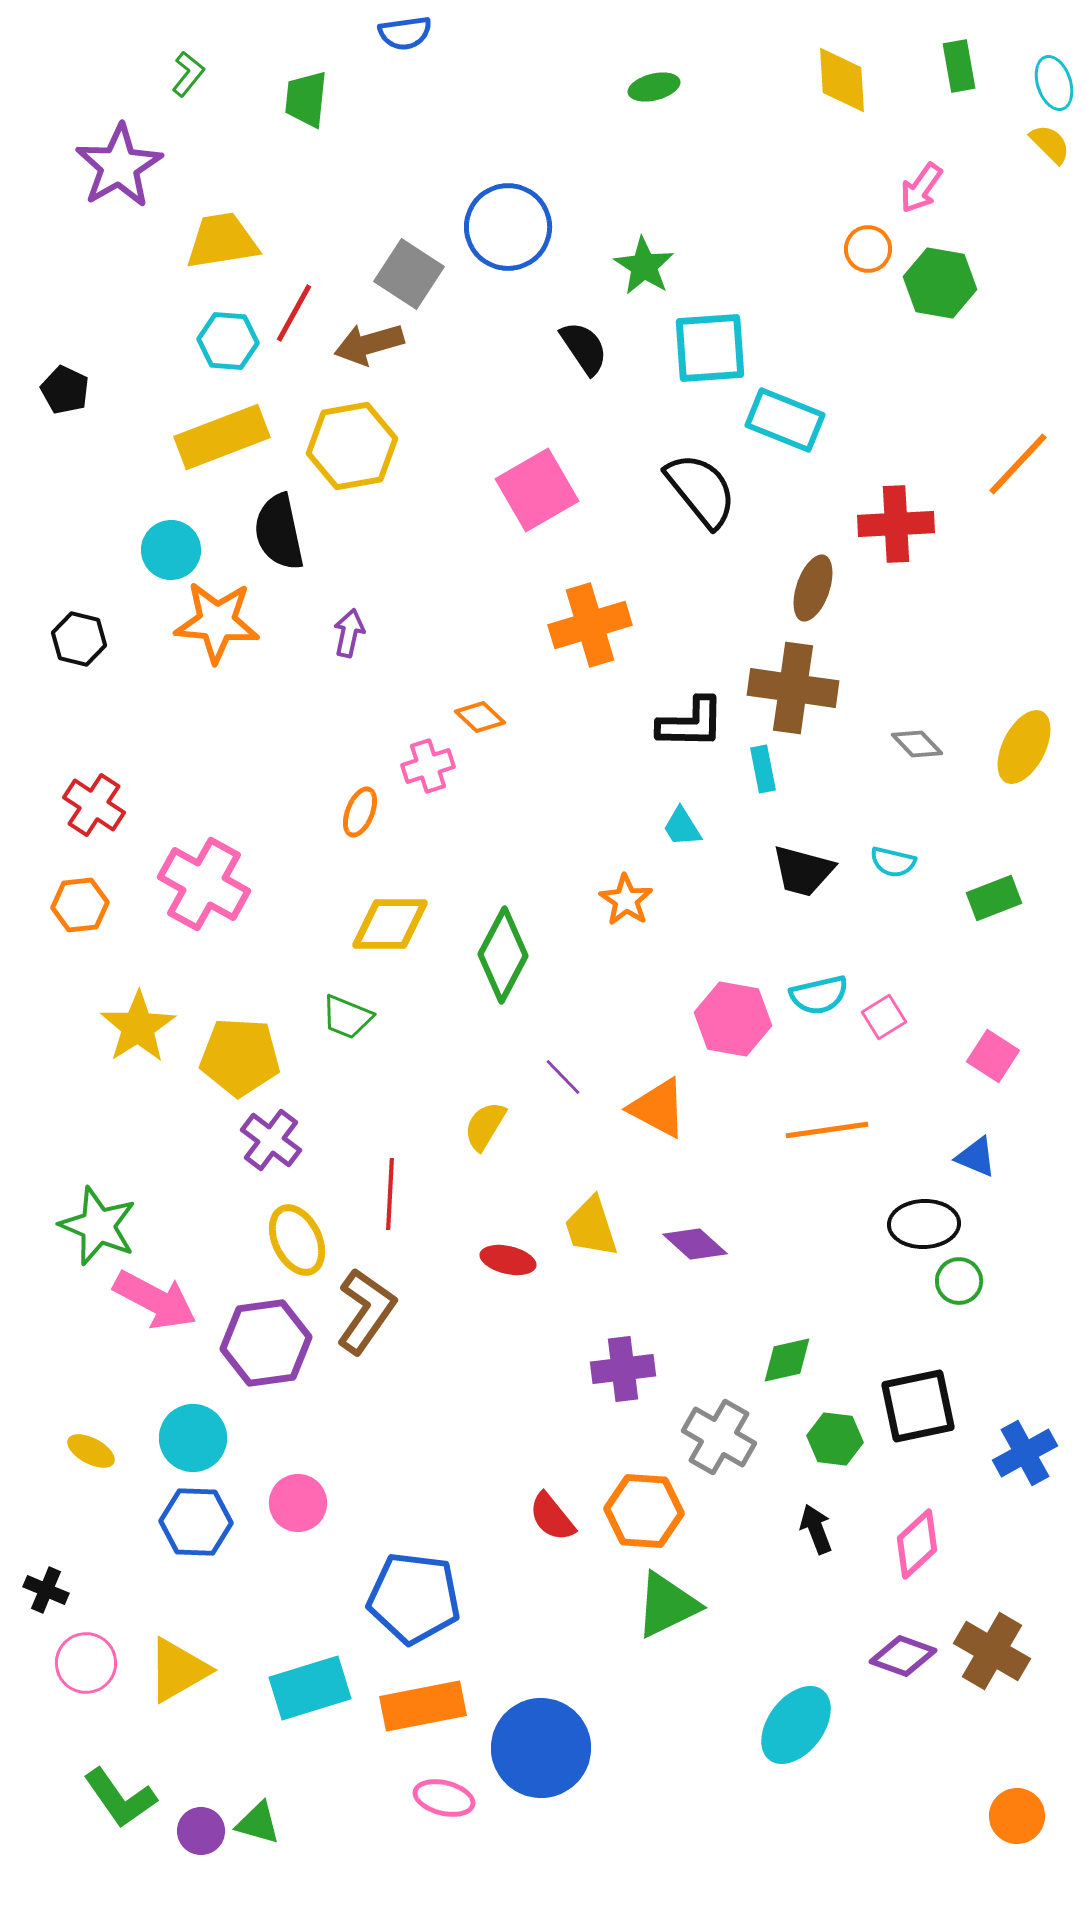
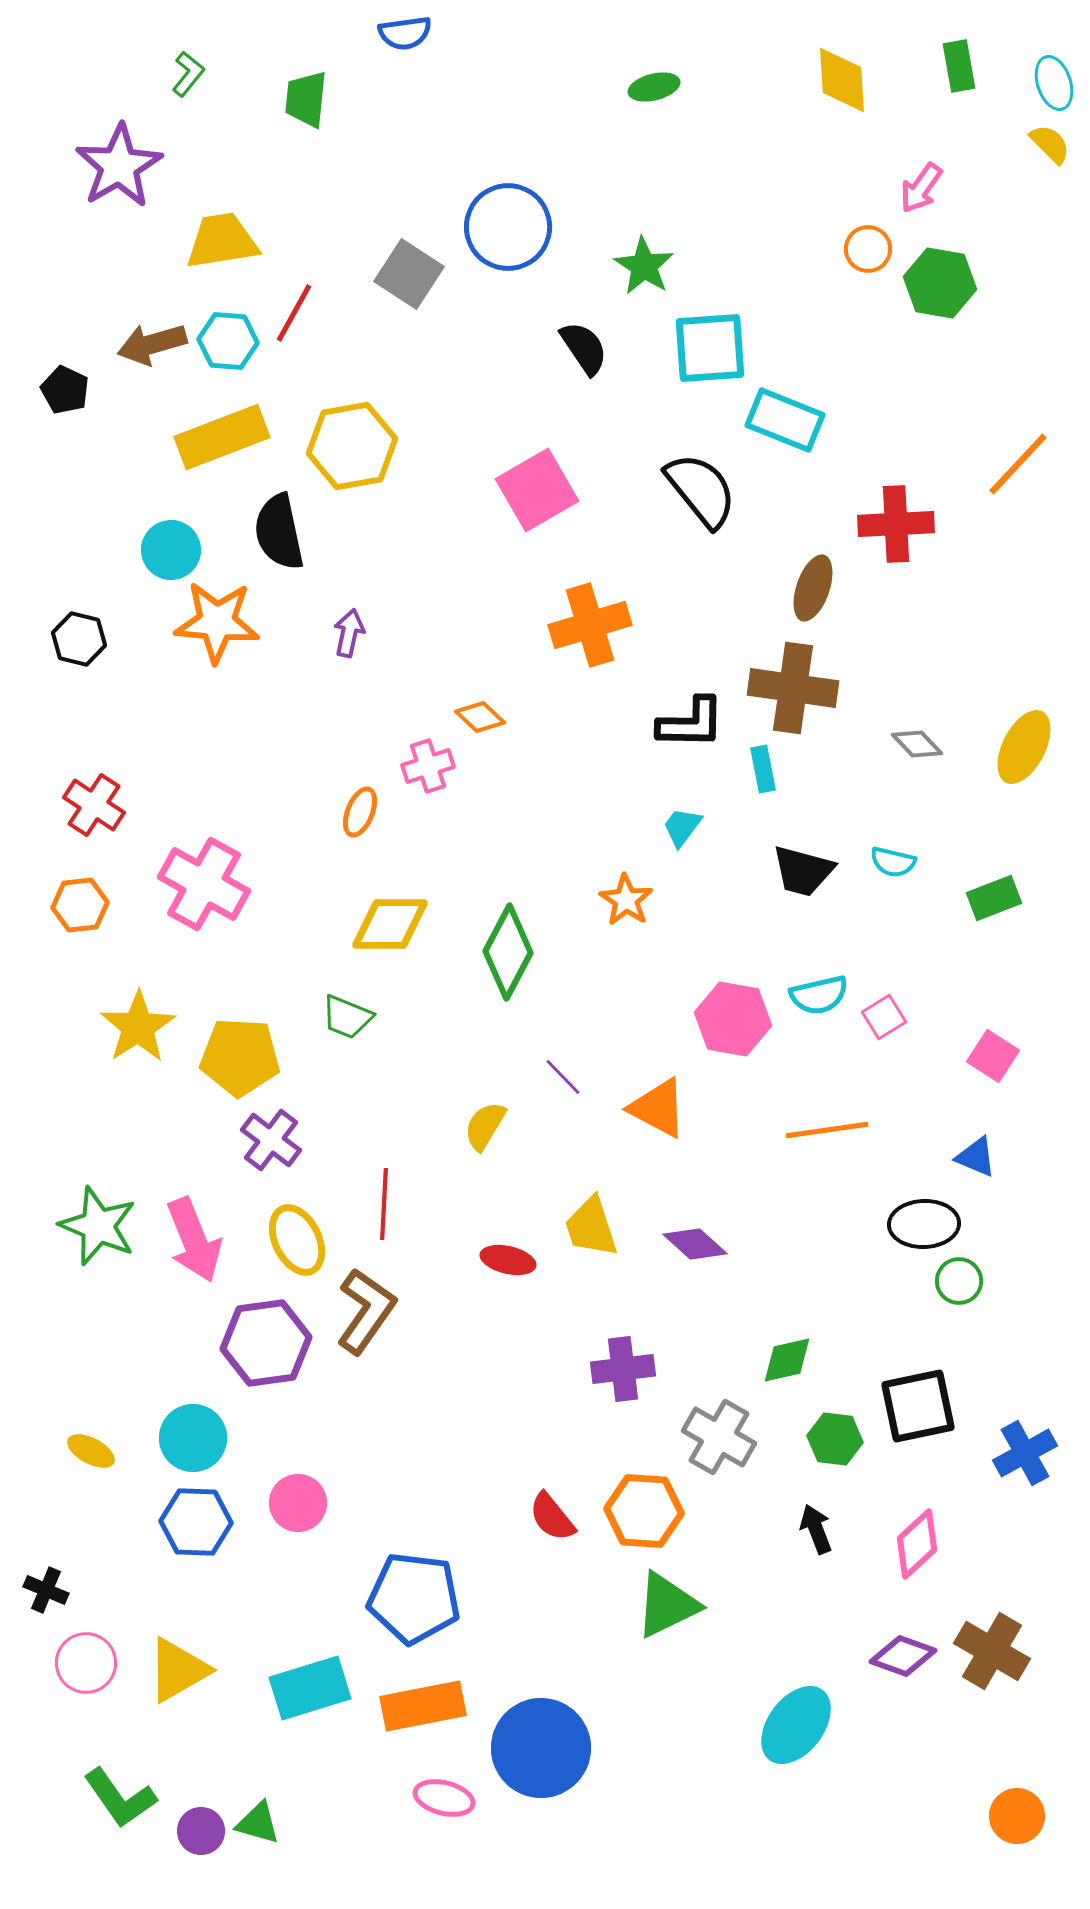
brown arrow at (369, 344): moved 217 px left
cyan trapezoid at (682, 827): rotated 69 degrees clockwise
green diamond at (503, 955): moved 5 px right, 3 px up
red line at (390, 1194): moved 6 px left, 10 px down
pink arrow at (155, 1300): moved 39 px right, 60 px up; rotated 40 degrees clockwise
